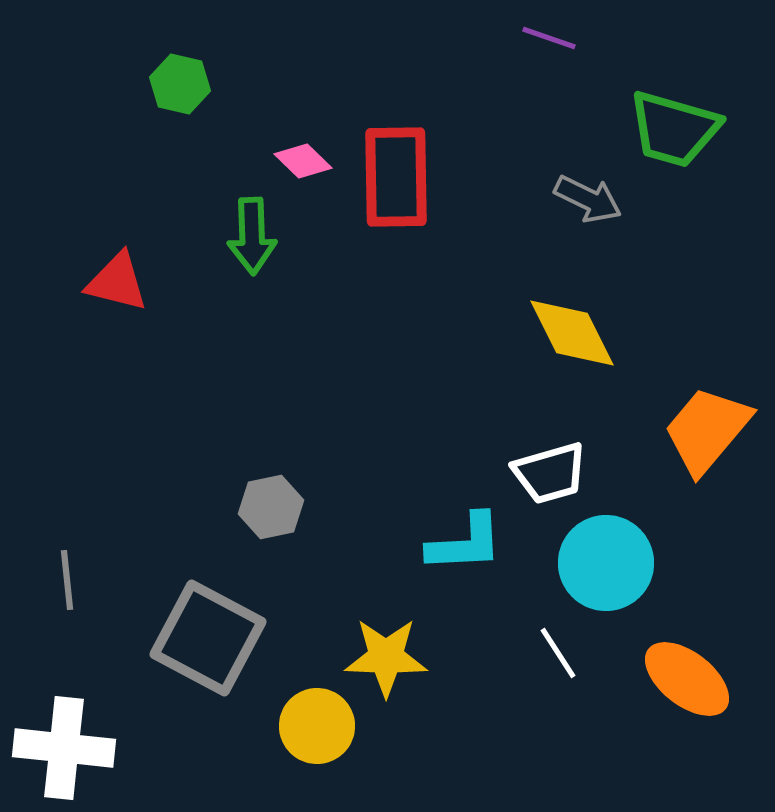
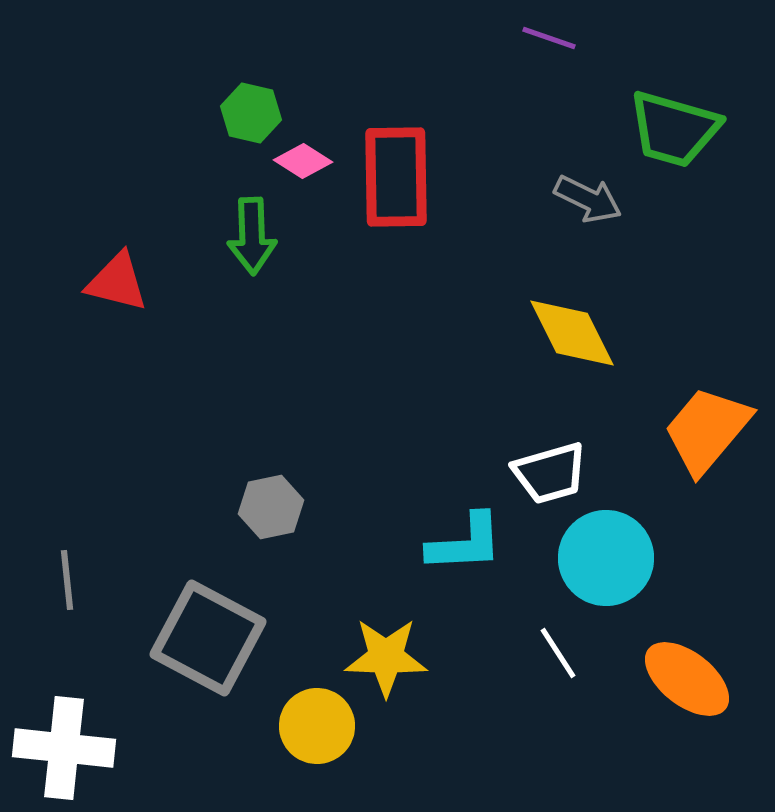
green hexagon: moved 71 px right, 29 px down
pink diamond: rotated 12 degrees counterclockwise
cyan circle: moved 5 px up
